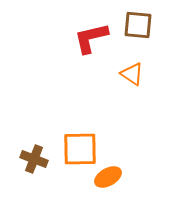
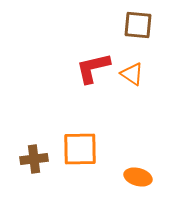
red L-shape: moved 2 px right, 30 px down
brown cross: rotated 28 degrees counterclockwise
orange ellipse: moved 30 px right; rotated 44 degrees clockwise
